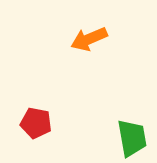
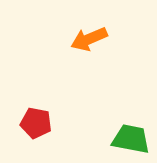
green trapezoid: moved 1 px left, 1 px down; rotated 69 degrees counterclockwise
